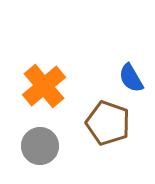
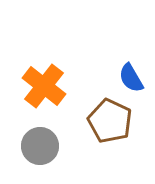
orange cross: rotated 12 degrees counterclockwise
brown pentagon: moved 2 px right, 2 px up; rotated 6 degrees clockwise
